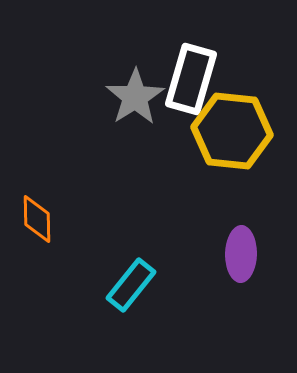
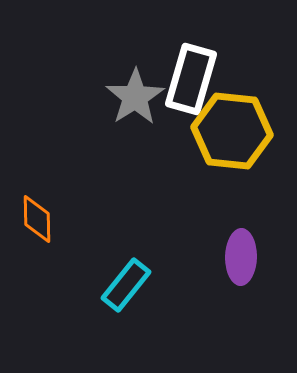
purple ellipse: moved 3 px down
cyan rectangle: moved 5 px left
